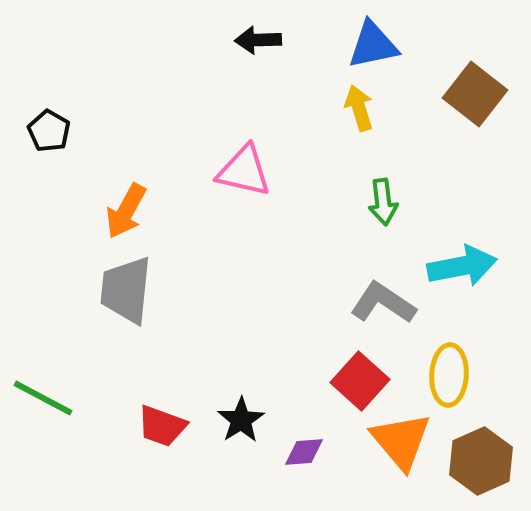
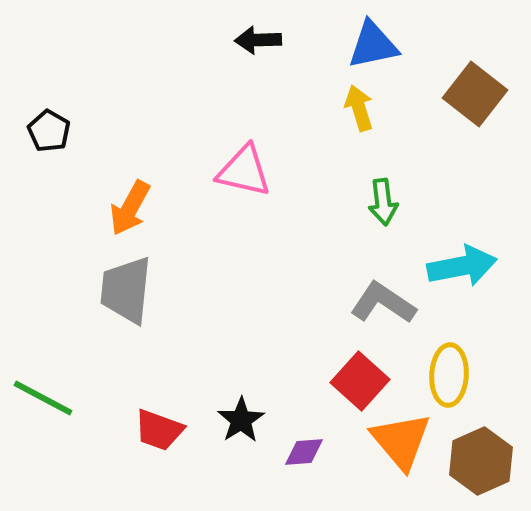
orange arrow: moved 4 px right, 3 px up
red trapezoid: moved 3 px left, 4 px down
